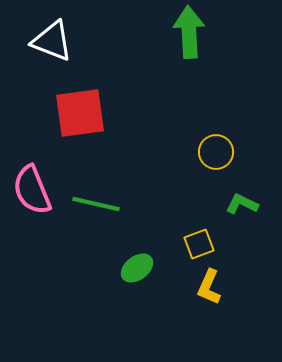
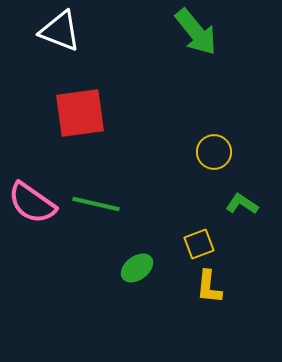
green arrow: moved 7 px right; rotated 144 degrees clockwise
white triangle: moved 8 px right, 10 px up
yellow circle: moved 2 px left
pink semicircle: moved 13 px down; rotated 33 degrees counterclockwise
green L-shape: rotated 8 degrees clockwise
yellow L-shape: rotated 18 degrees counterclockwise
